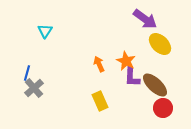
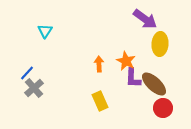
yellow ellipse: rotated 50 degrees clockwise
orange arrow: rotated 21 degrees clockwise
blue line: rotated 28 degrees clockwise
purple L-shape: moved 1 px right, 1 px down
brown ellipse: moved 1 px left, 1 px up
